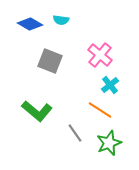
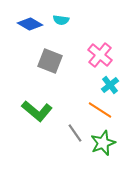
green star: moved 6 px left
